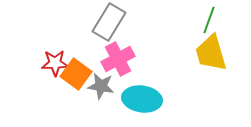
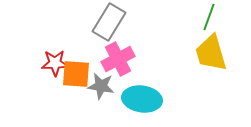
green line: moved 3 px up
orange square: rotated 32 degrees counterclockwise
